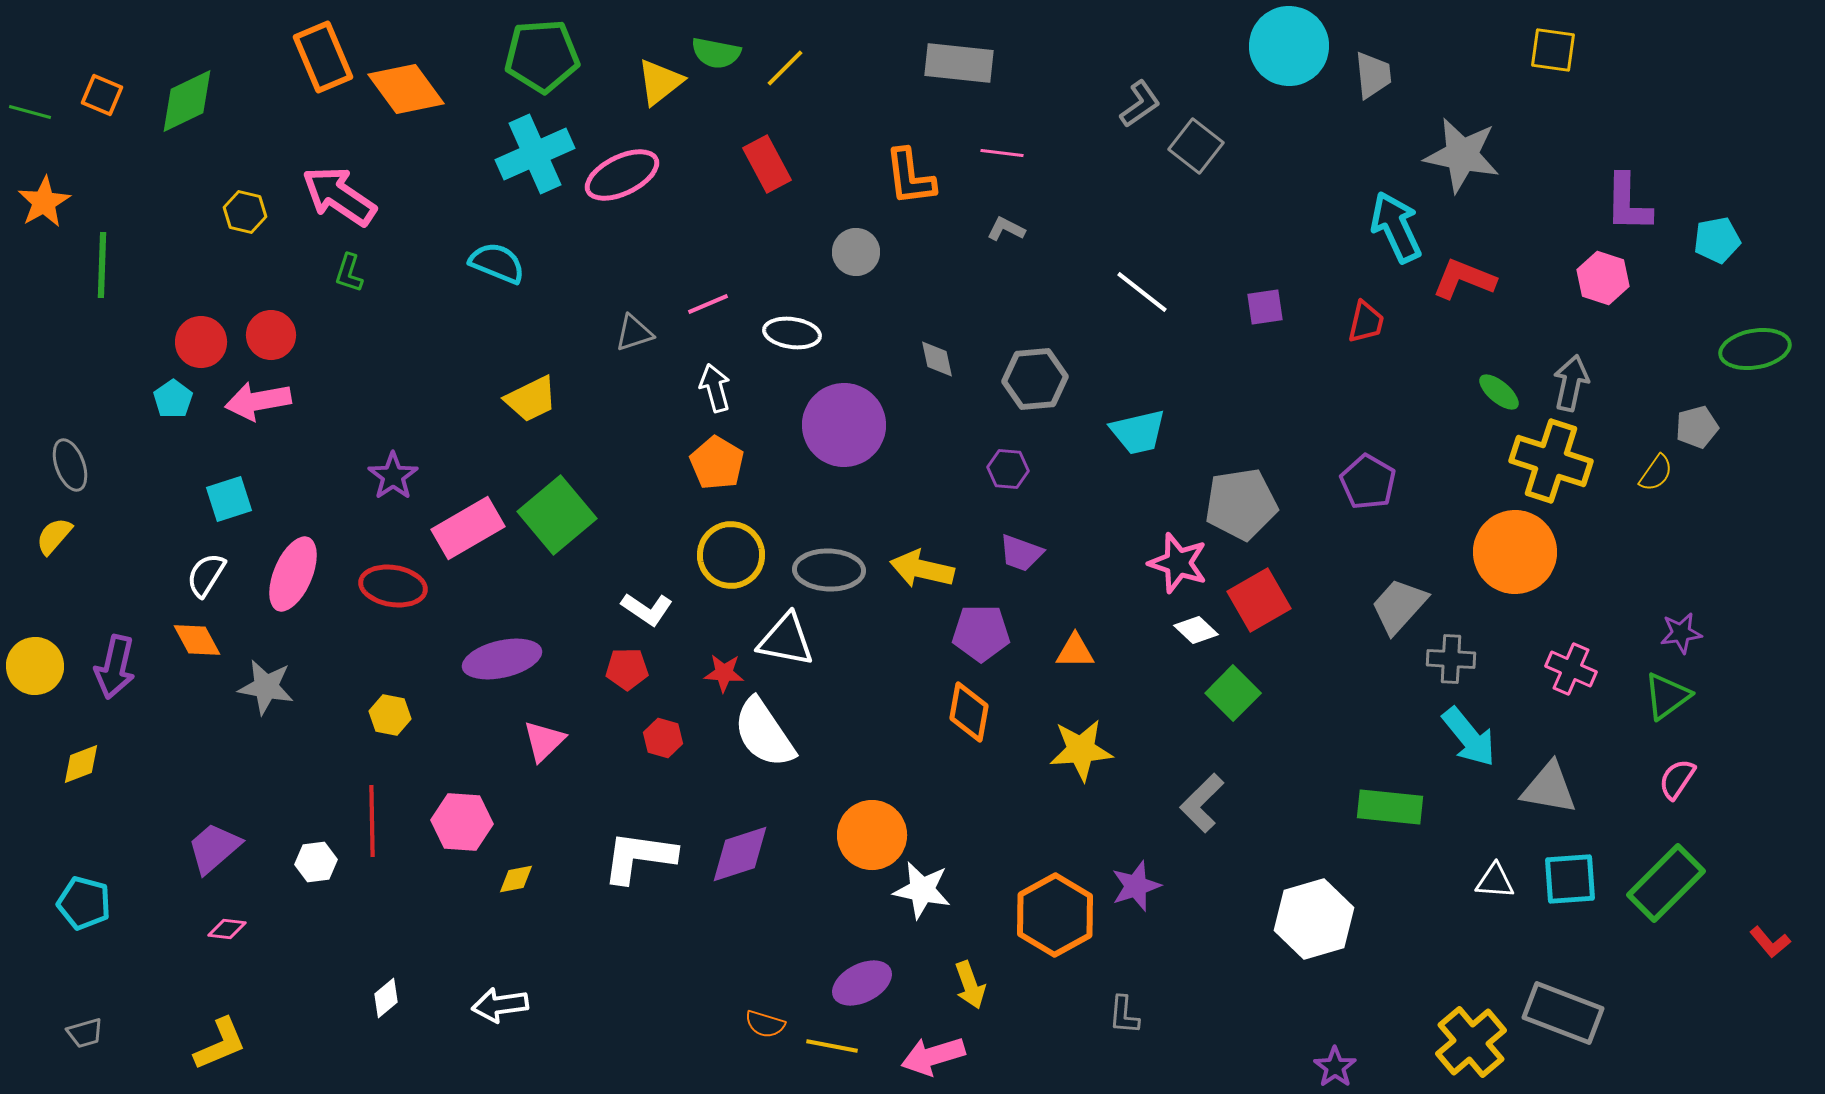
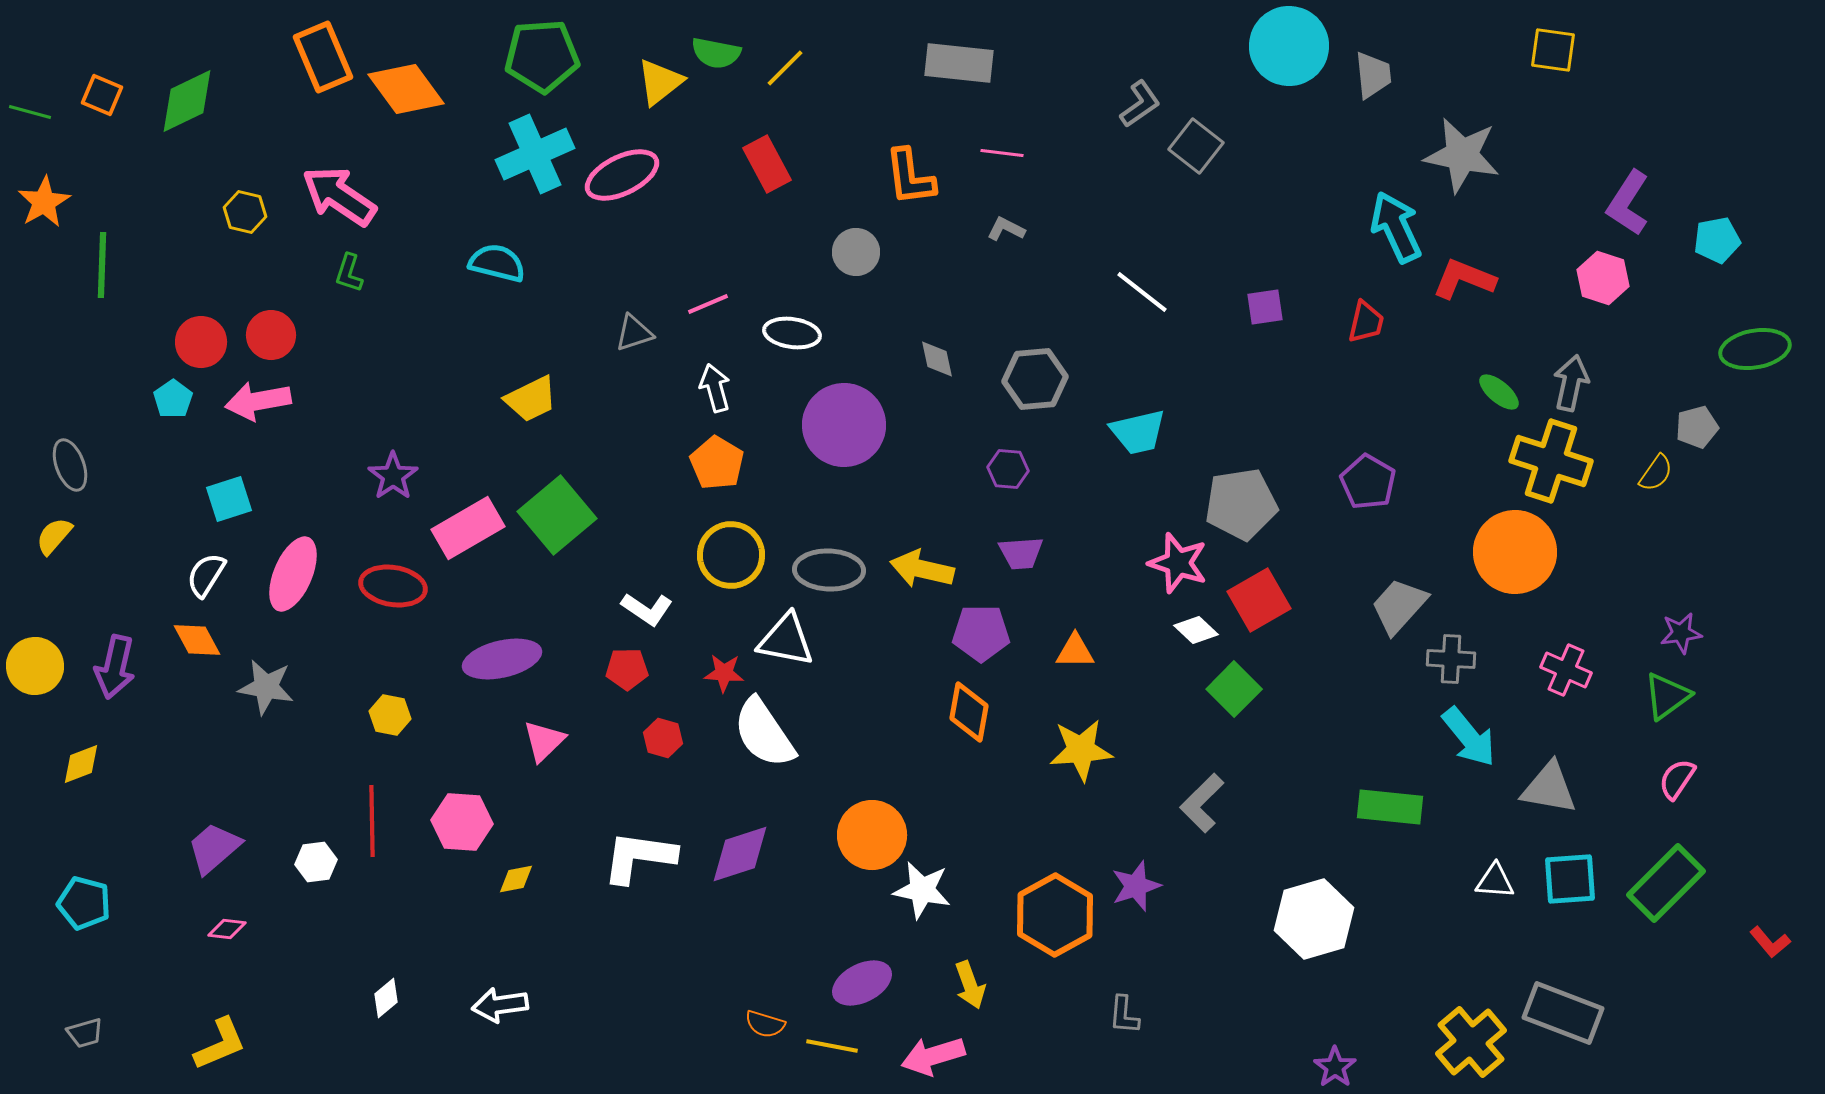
purple L-shape at (1628, 203): rotated 32 degrees clockwise
cyan semicircle at (497, 263): rotated 8 degrees counterclockwise
purple trapezoid at (1021, 553): rotated 24 degrees counterclockwise
pink cross at (1571, 669): moved 5 px left, 1 px down
green square at (1233, 693): moved 1 px right, 4 px up
